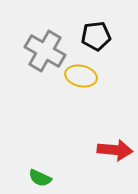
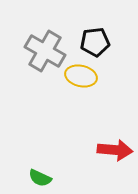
black pentagon: moved 1 px left, 6 px down
